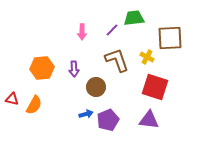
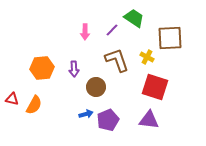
green trapezoid: rotated 40 degrees clockwise
pink arrow: moved 3 px right
